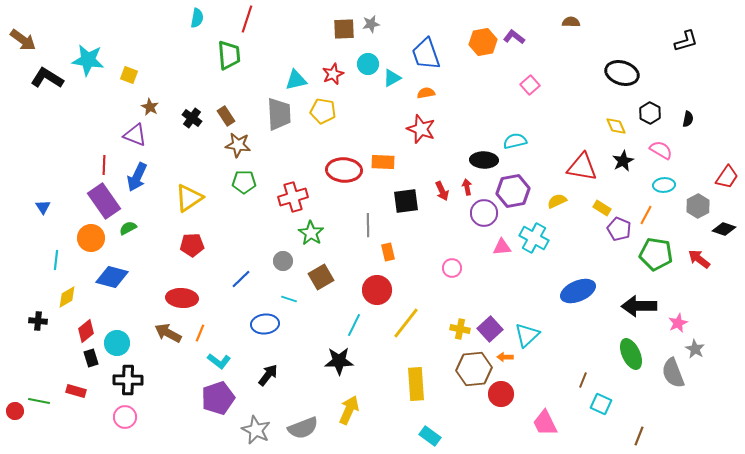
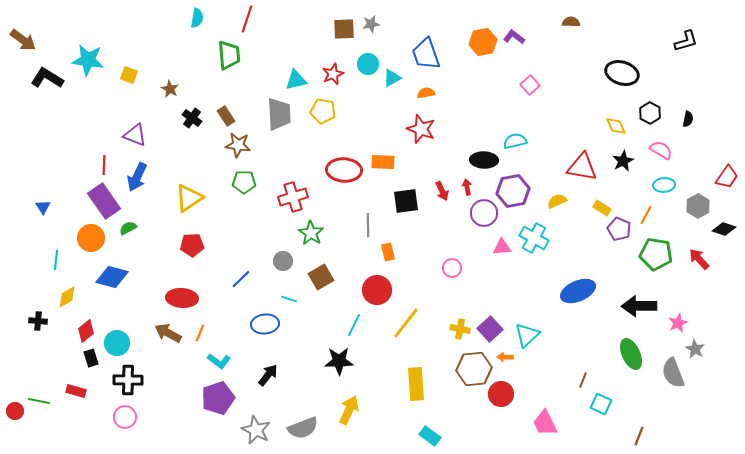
brown star at (150, 107): moved 20 px right, 18 px up
red arrow at (699, 259): rotated 10 degrees clockwise
